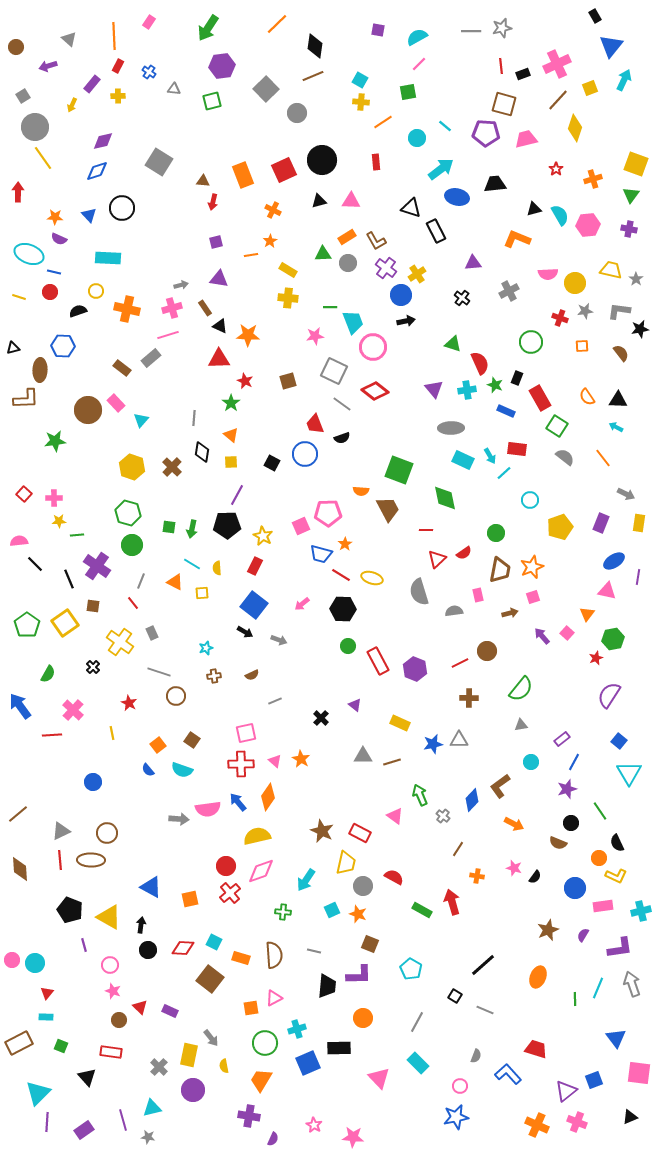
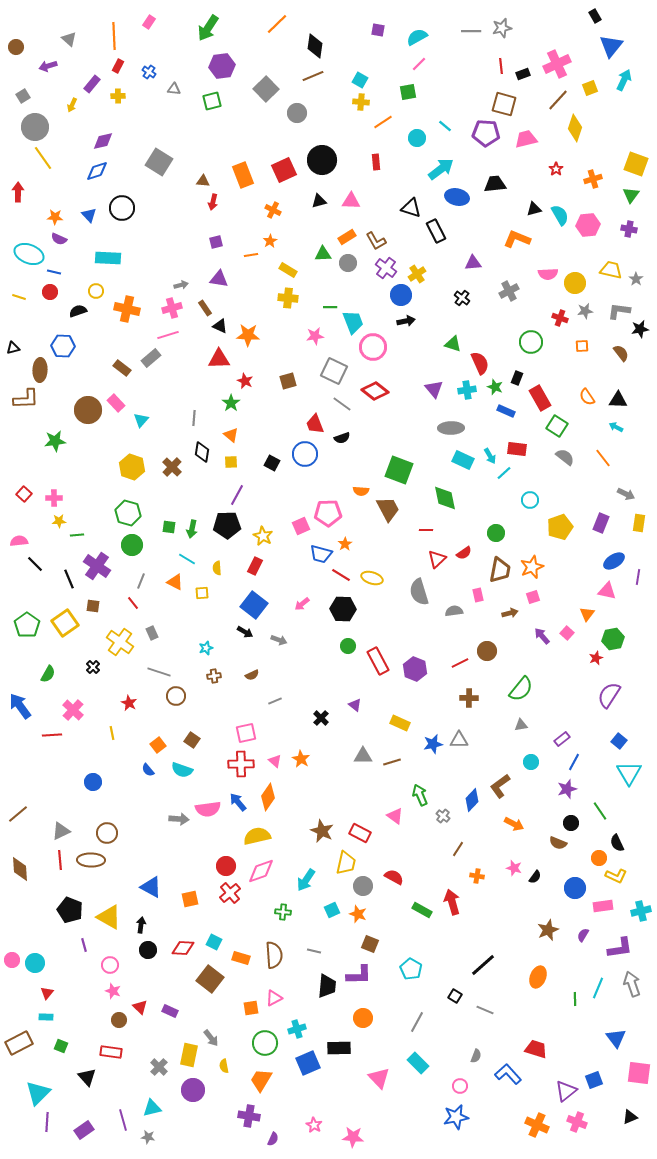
green star at (495, 385): moved 2 px down
cyan line at (192, 564): moved 5 px left, 5 px up
